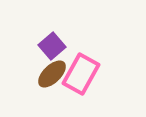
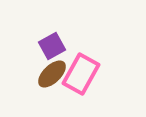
purple square: rotated 12 degrees clockwise
